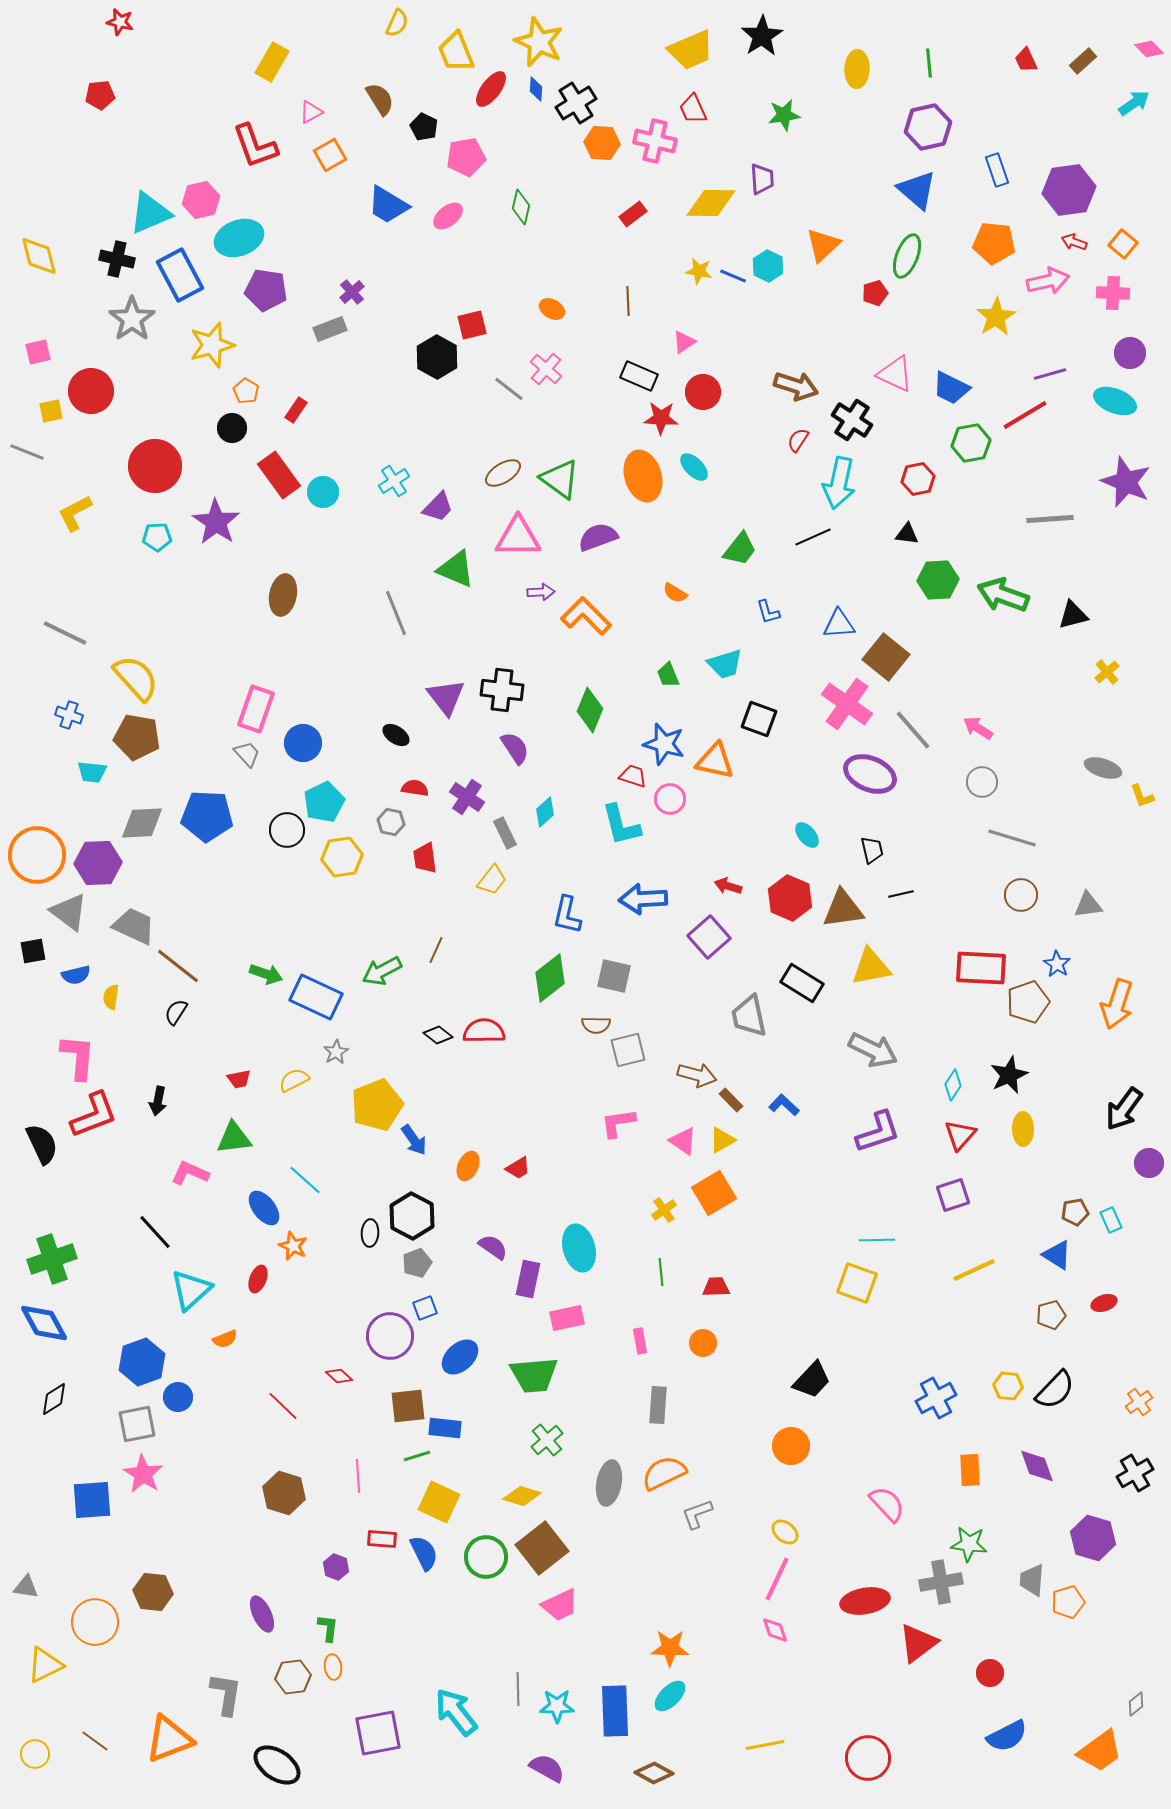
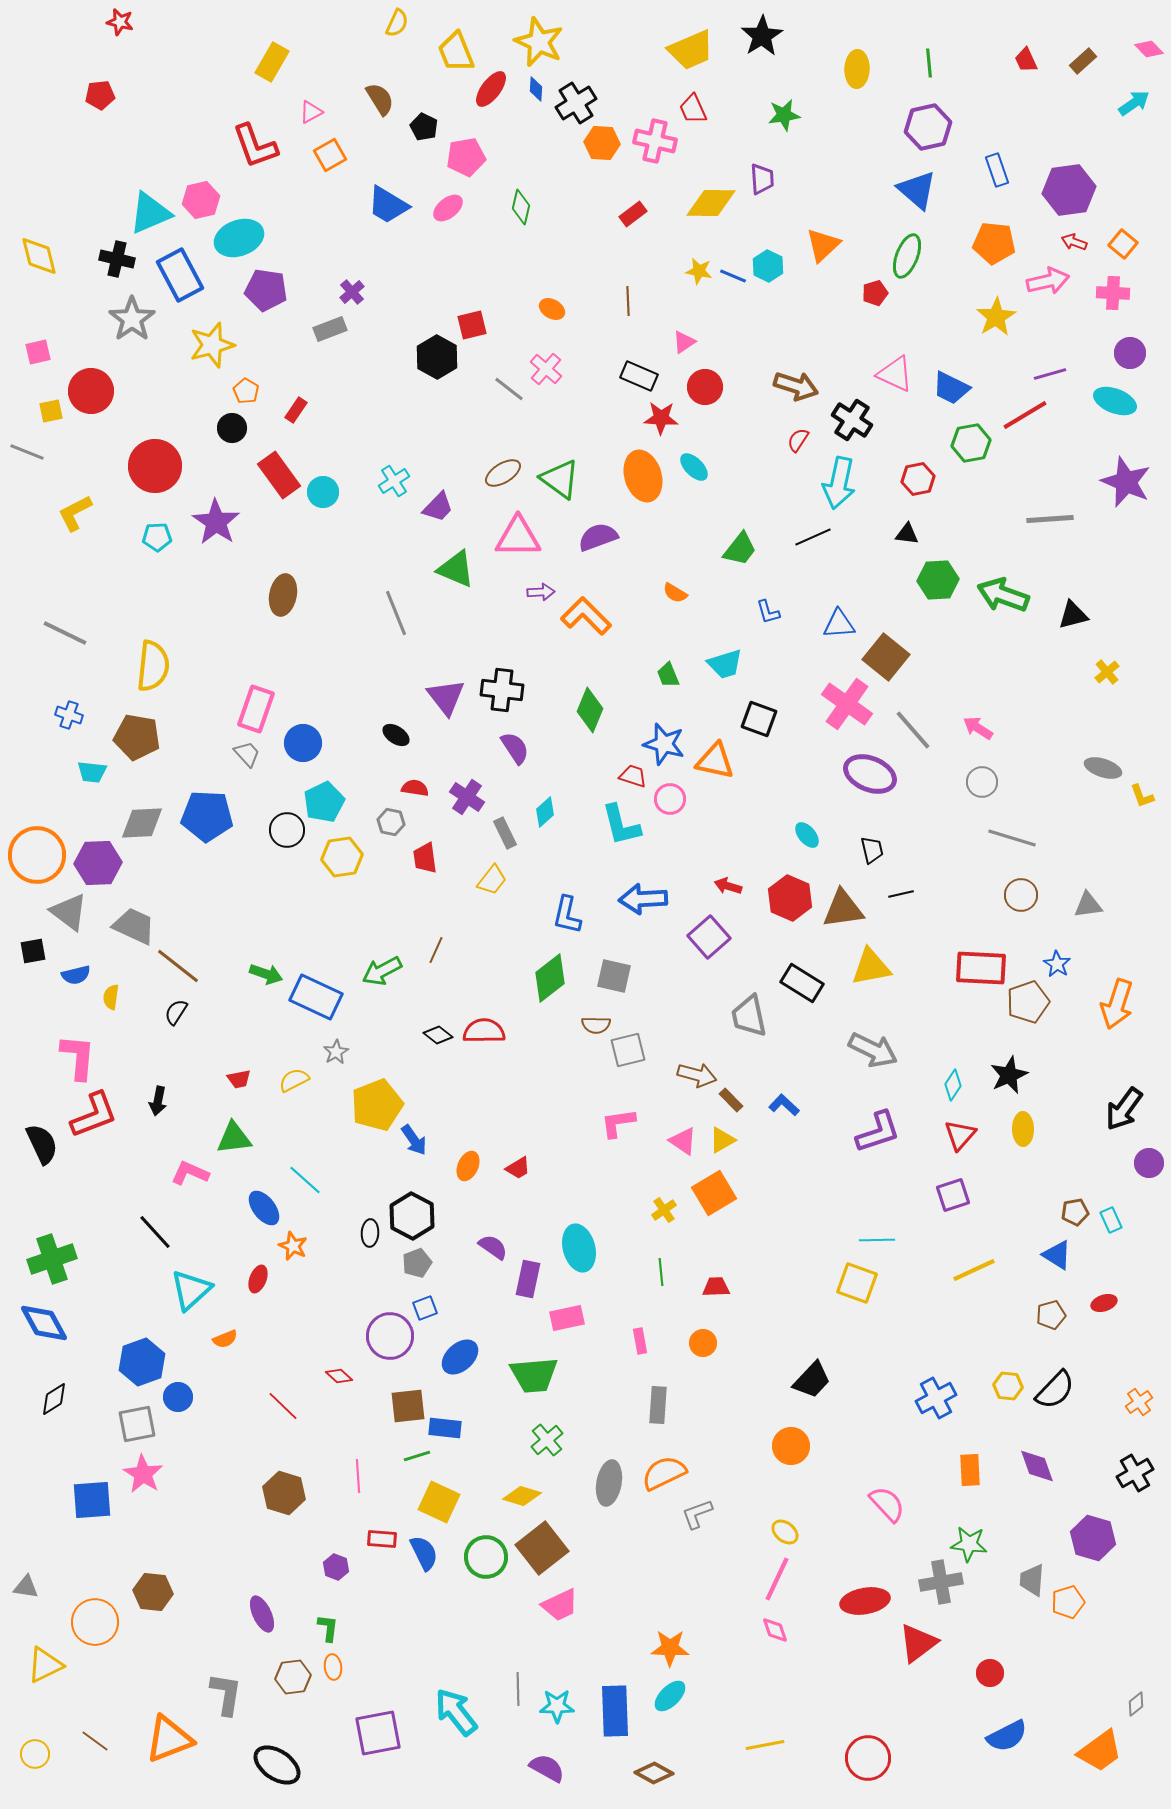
pink ellipse at (448, 216): moved 8 px up
red circle at (703, 392): moved 2 px right, 5 px up
yellow semicircle at (136, 678): moved 17 px right, 12 px up; rotated 48 degrees clockwise
